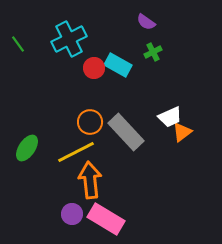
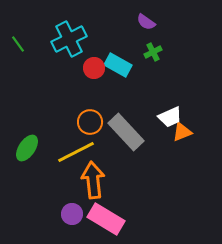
orange triangle: rotated 15 degrees clockwise
orange arrow: moved 3 px right
